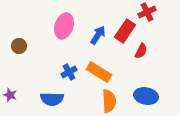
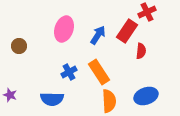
pink ellipse: moved 3 px down
red rectangle: moved 2 px right
red semicircle: rotated 21 degrees counterclockwise
orange rectangle: rotated 25 degrees clockwise
blue ellipse: rotated 30 degrees counterclockwise
